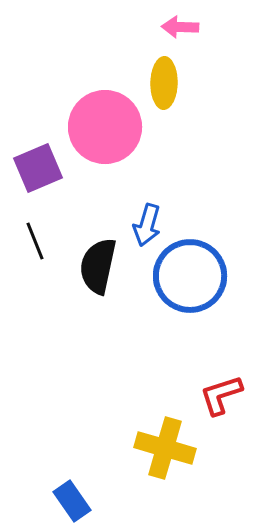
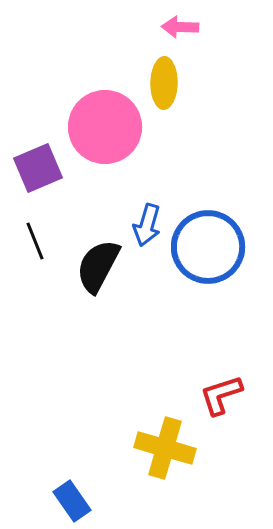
black semicircle: rotated 16 degrees clockwise
blue circle: moved 18 px right, 29 px up
